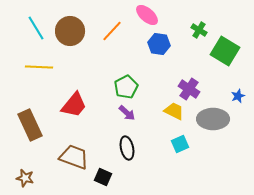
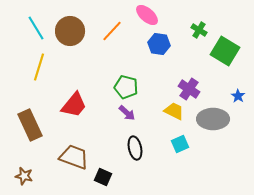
yellow line: rotated 76 degrees counterclockwise
green pentagon: rotated 30 degrees counterclockwise
blue star: rotated 16 degrees counterclockwise
black ellipse: moved 8 px right
brown star: moved 1 px left, 2 px up
